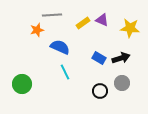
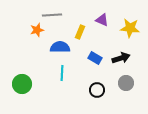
yellow rectangle: moved 3 px left, 9 px down; rotated 32 degrees counterclockwise
blue semicircle: rotated 24 degrees counterclockwise
blue rectangle: moved 4 px left
cyan line: moved 3 px left, 1 px down; rotated 28 degrees clockwise
gray circle: moved 4 px right
black circle: moved 3 px left, 1 px up
